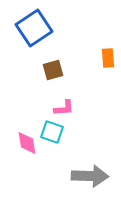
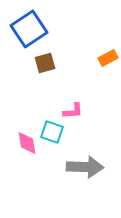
blue square: moved 5 px left, 1 px down
orange rectangle: rotated 66 degrees clockwise
brown square: moved 8 px left, 7 px up
pink L-shape: moved 9 px right, 3 px down
gray arrow: moved 5 px left, 9 px up
